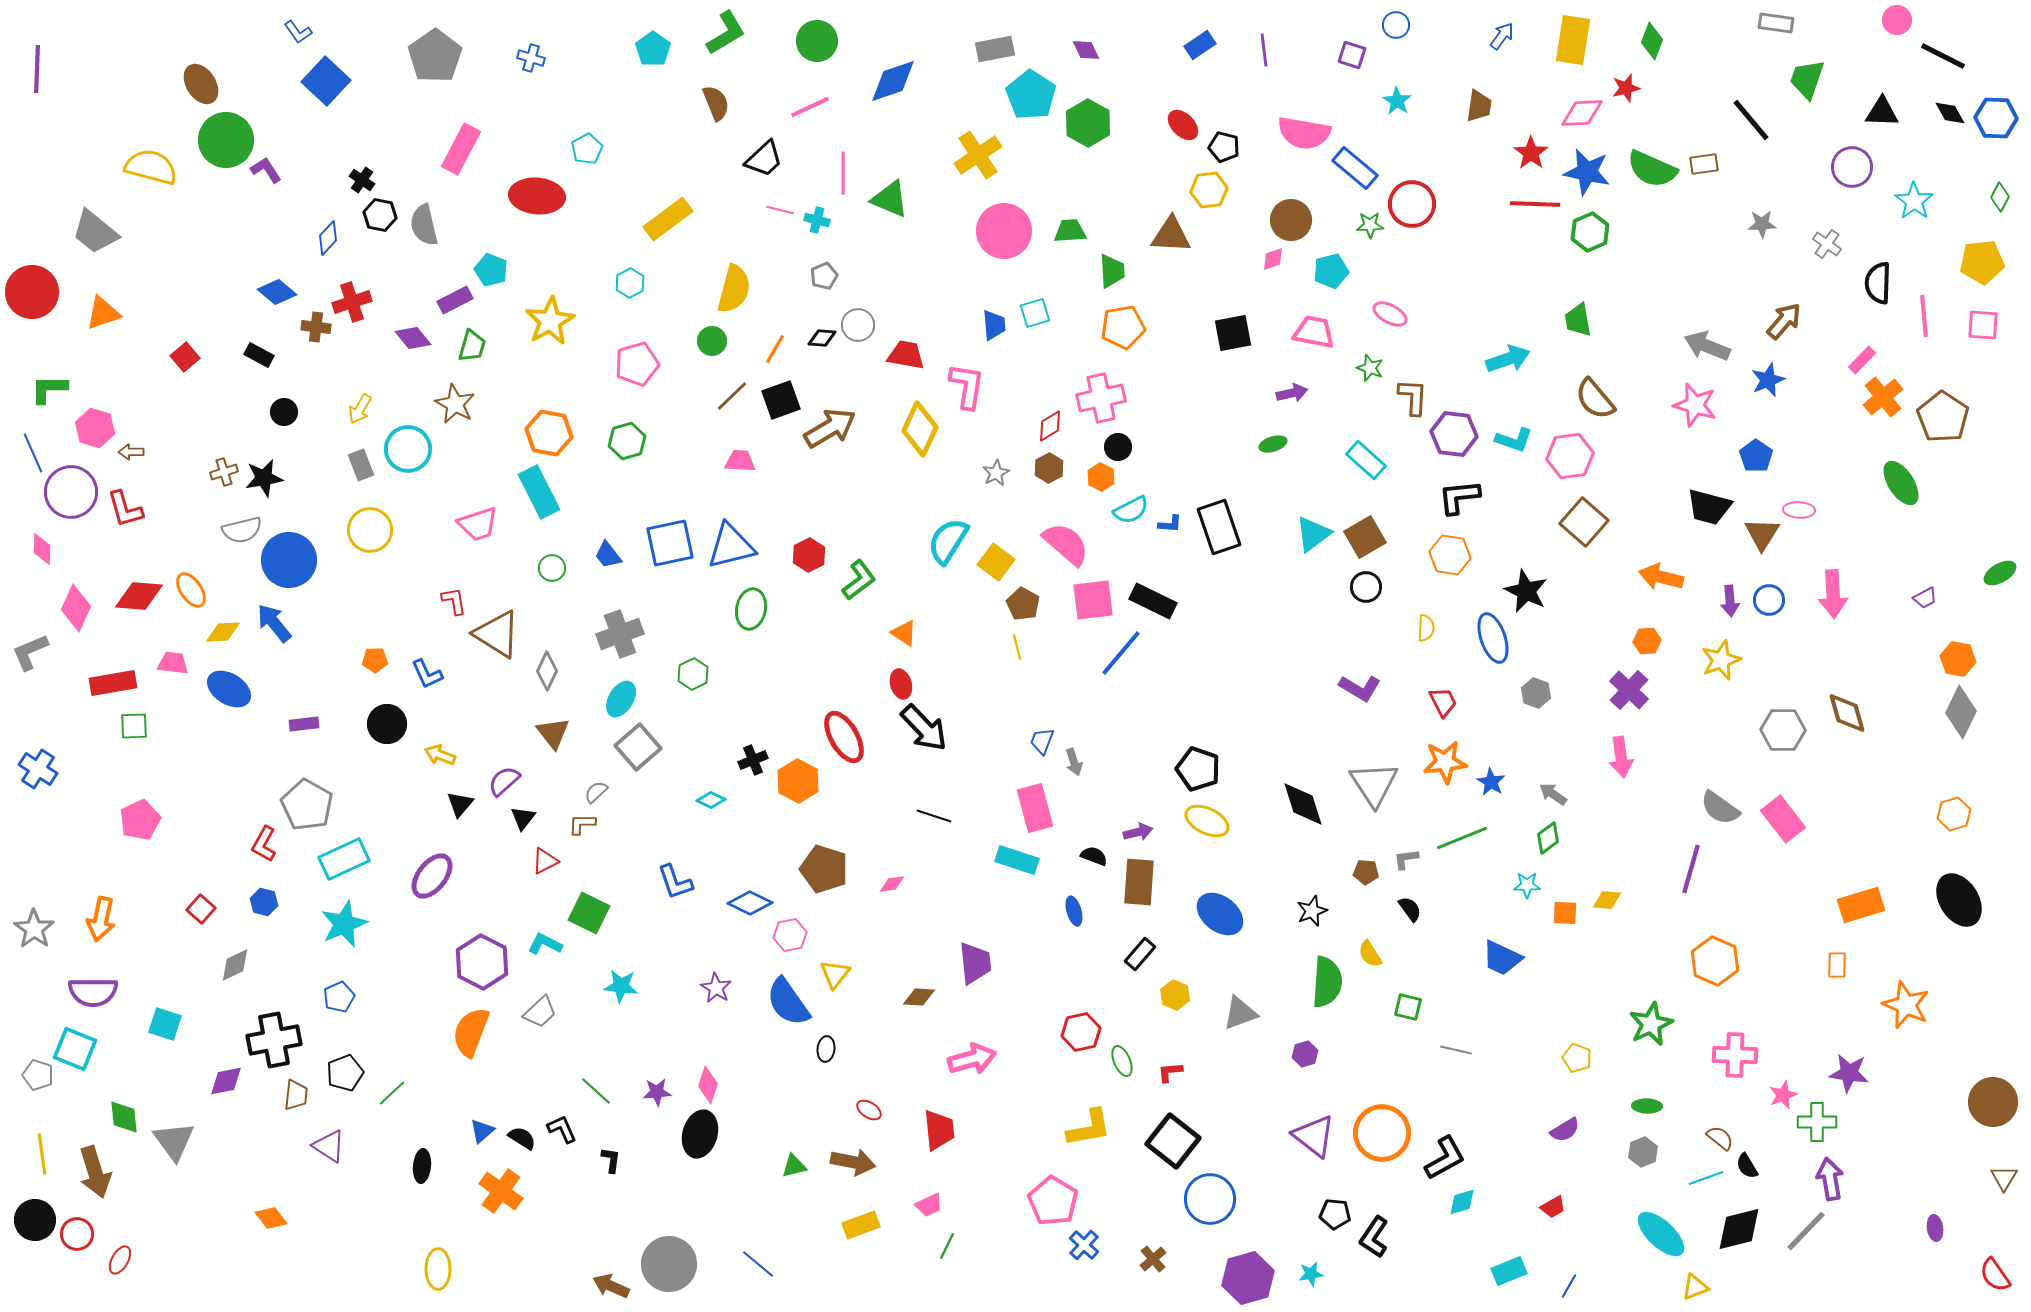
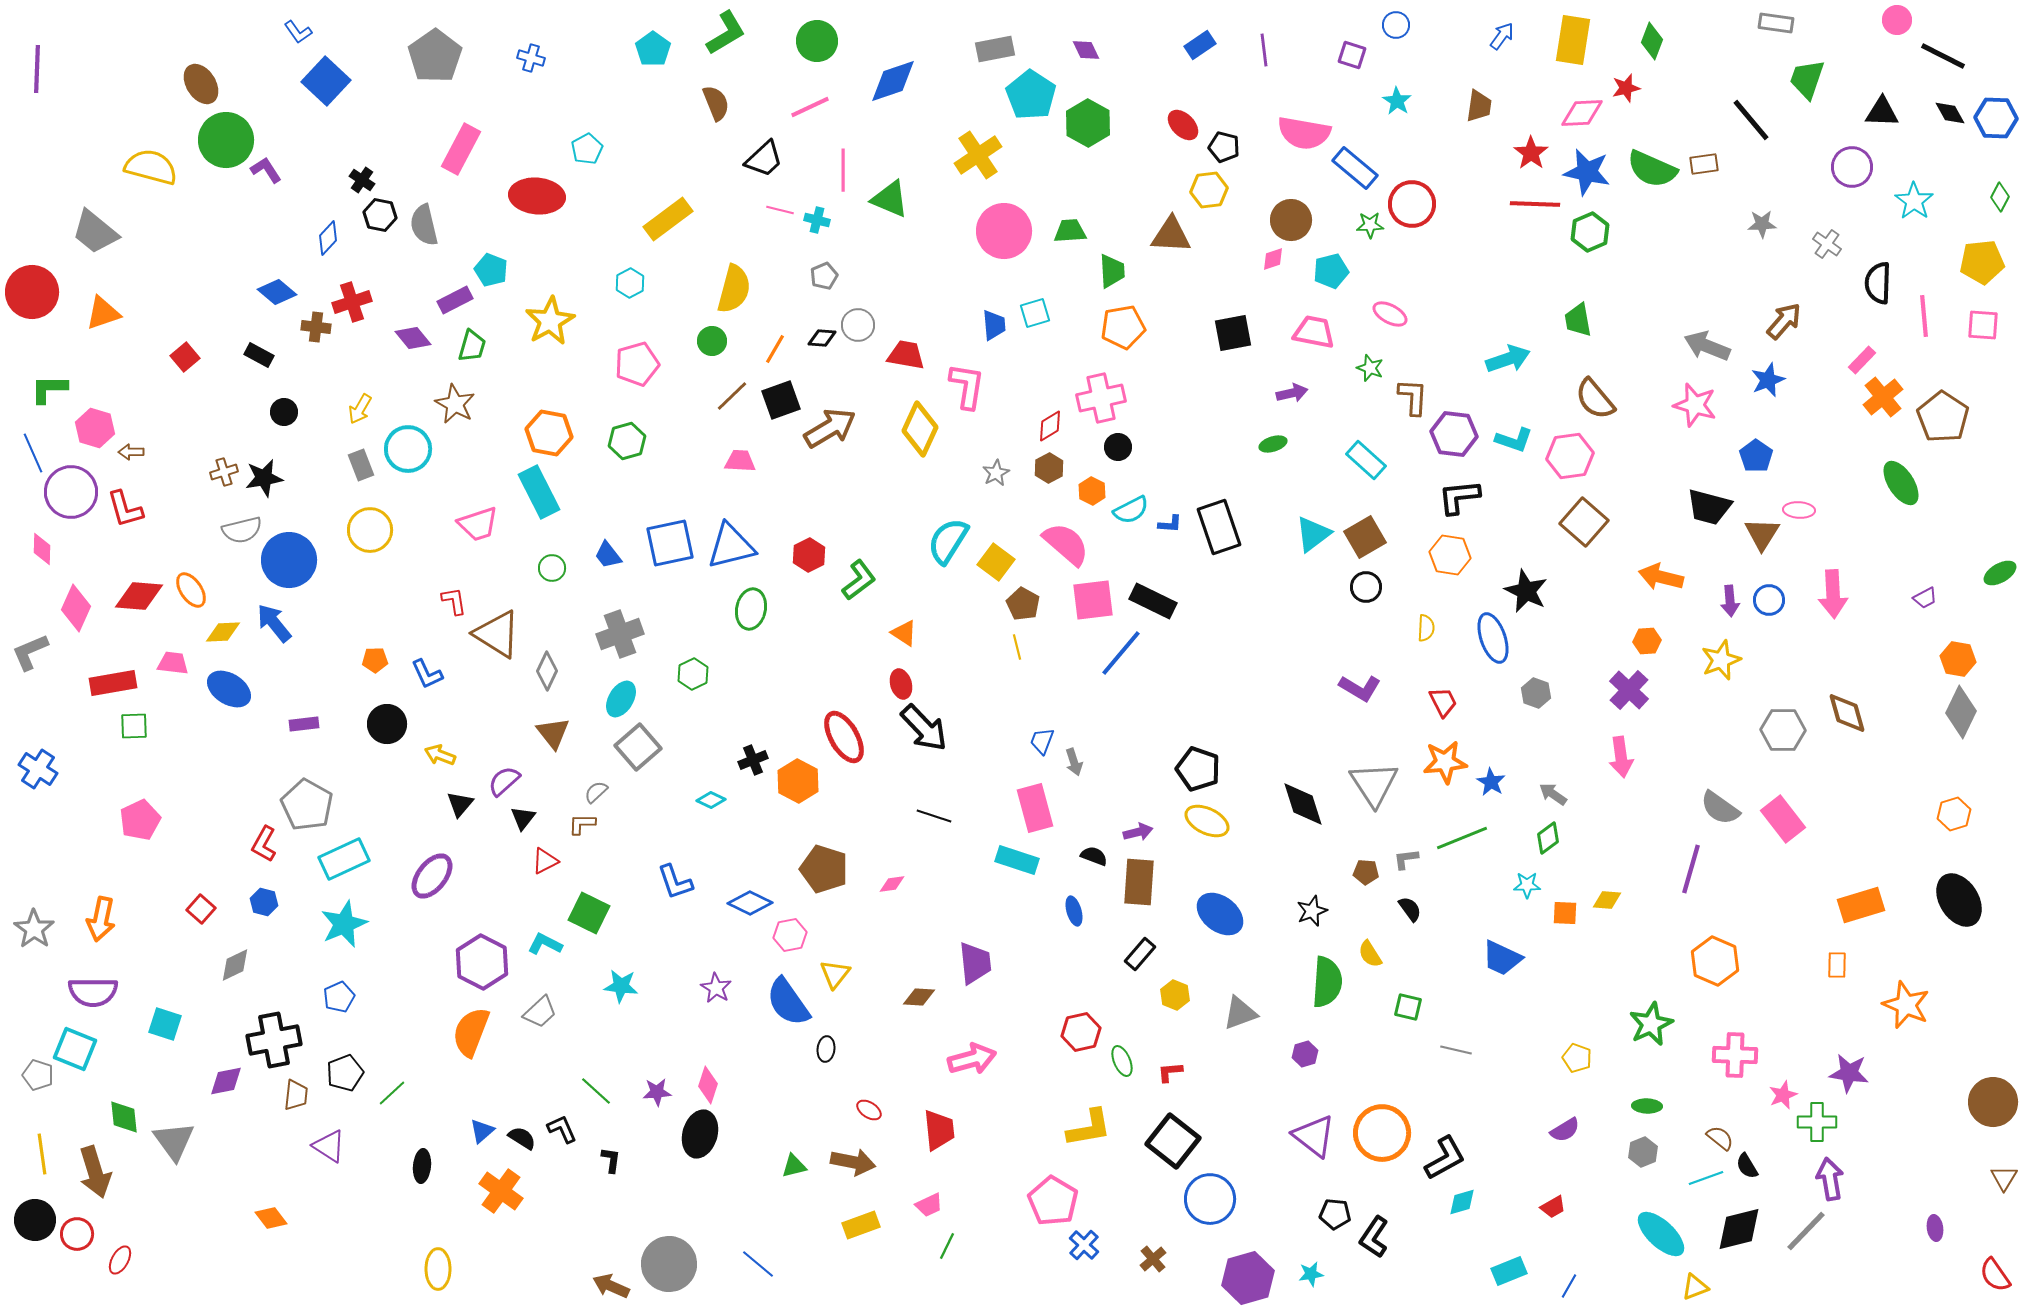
pink line at (843, 173): moved 3 px up
orange hexagon at (1101, 477): moved 9 px left, 14 px down
